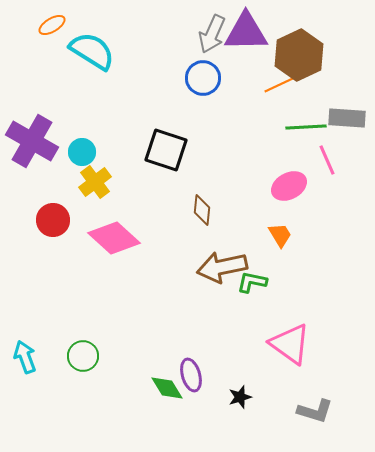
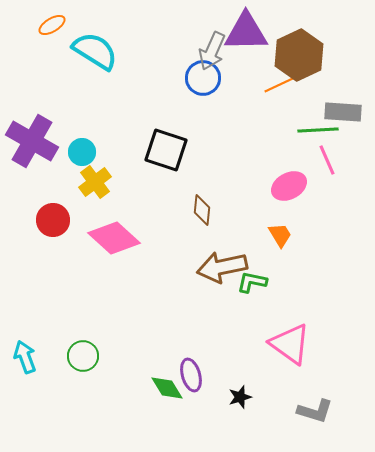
gray arrow: moved 17 px down
cyan semicircle: moved 3 px right
gray rectangle: moved 4 px left, 6 px up
green line: moved 12 px right, 3 px down
